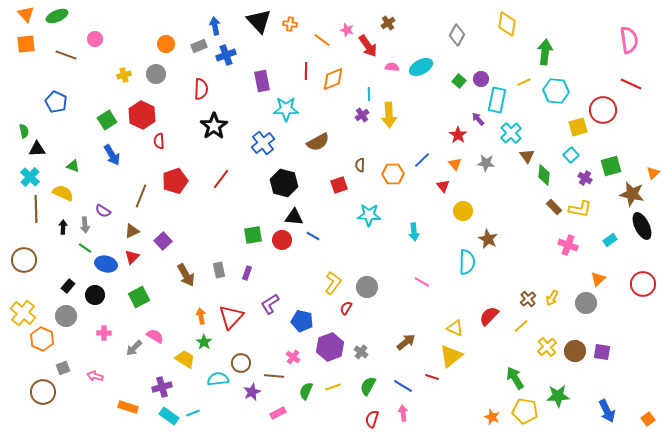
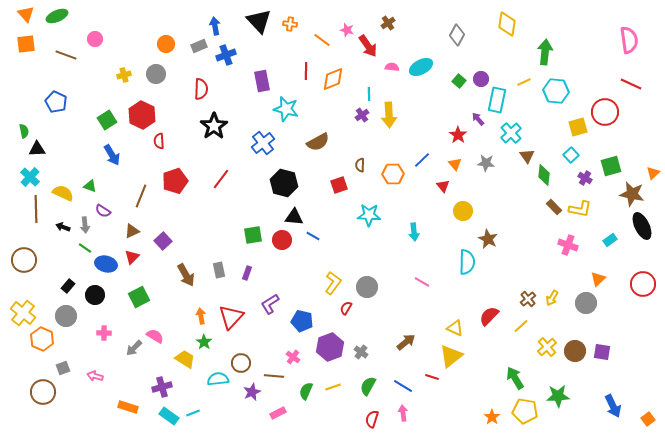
cyan star at (286, 109): rotated 15 degrees clockwise
red circle at (603, 110): moved 2 px right, 2 px down
green triangle at (73, 166): moved 17 px right, 20 px down
black arrow at (63, 227): rotated 72 degrees counterclockwise
blue arrow at (607, 411): moved 6 px right, 5 px up
orange star at (492, 417): rotated 14 degrees clockwise
